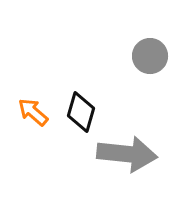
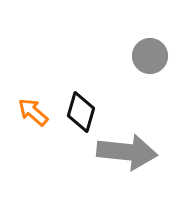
gray arrow: moved 2 px up
